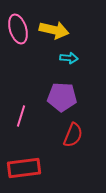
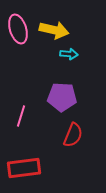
cyan arrow: moved 4 px up
